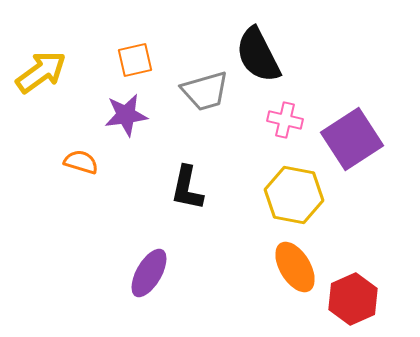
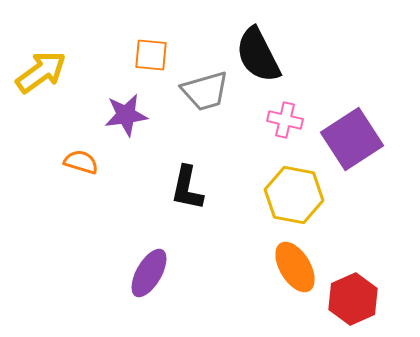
orange square: moved 16 px right, 5 px up; rotated 18 degrees clockwise
